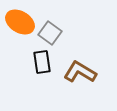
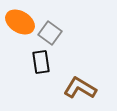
black rectangle: moved 1 px left
brown L-shape: moved 16 px down
